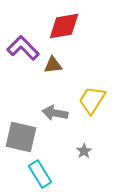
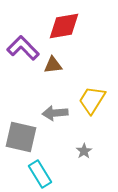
gray arrow: rotated 15 degrees counterclockwise
